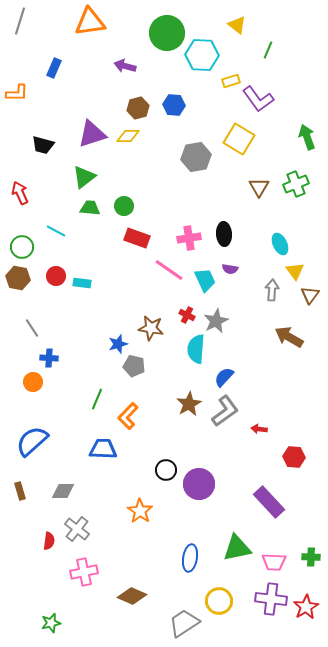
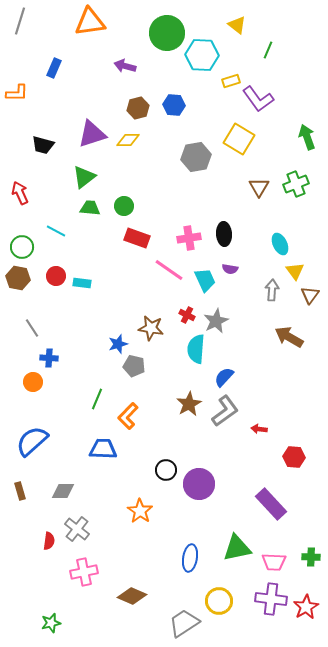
yellow diamond at (128, 136): moved 4 px down
purple rectangle at (269, 502): moved 2 px right, 2 px down
